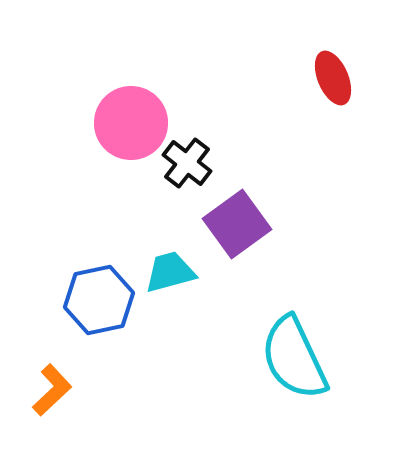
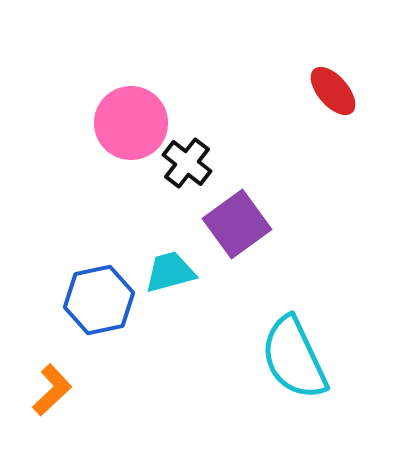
red ellipse: moved 13 px down; rotated 18 degrees counterclockwise
